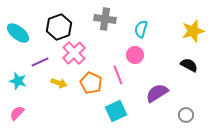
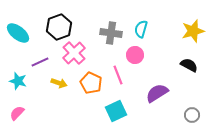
gray cross: moved 6 px right, 14 px down
gray circle: moved 6 px right
